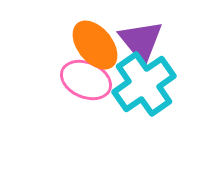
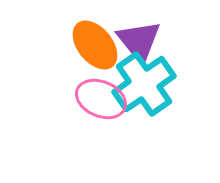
purple triangle: moved 2 px left
pink ellipse: moved 15 px right, 19 px down
